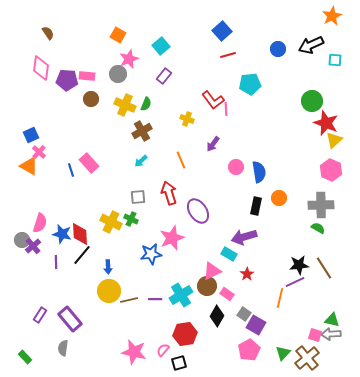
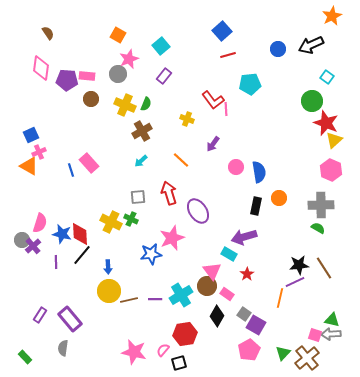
cyan square at (335, 60): moved 8 px left, 17 px down; rotated 32 degrees clockwise
pink cross at (39, 152): rotated 24 degrees clockwise
orange line at (181, 160): rotated 24 degrees counterclockwise
pink triangle at (212, 271): rotated 42 degrees counterclockwise
